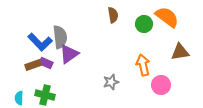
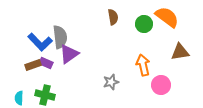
brown semicircle: moved 2 px down
